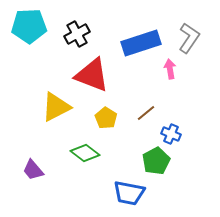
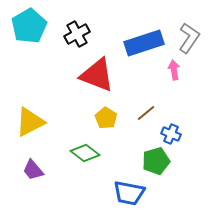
cyan pentagon: rotated 28 degrees counterclockwise
blue rectangle: moved 3 px right
pink arrow: moved 4 px right, 1 px down
red triangle: moved 5 px right
yellow triangle: moved 26 px left, 15 px down
green pentagon: rotated 12 degrees clockwise
